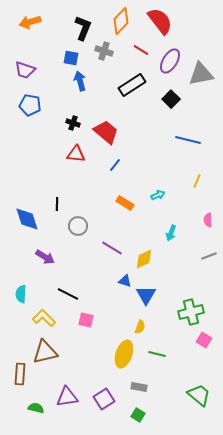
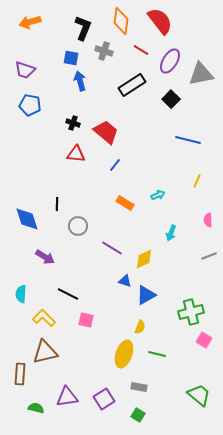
orange diamond at (121, 21): rotated 36 degrees counterclockwise
blue triangle at (146, 295): rotated 30 degrees clockwise
